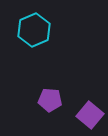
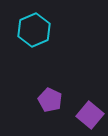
purple pentagon: rotated 20 degrees clockwise
